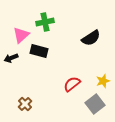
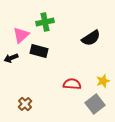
red semicircle: rotated 42 degrees clockwise
